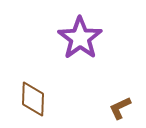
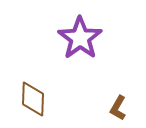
brown L-shape: moved 2 px left; rotated 35 degrees counterclockwise
